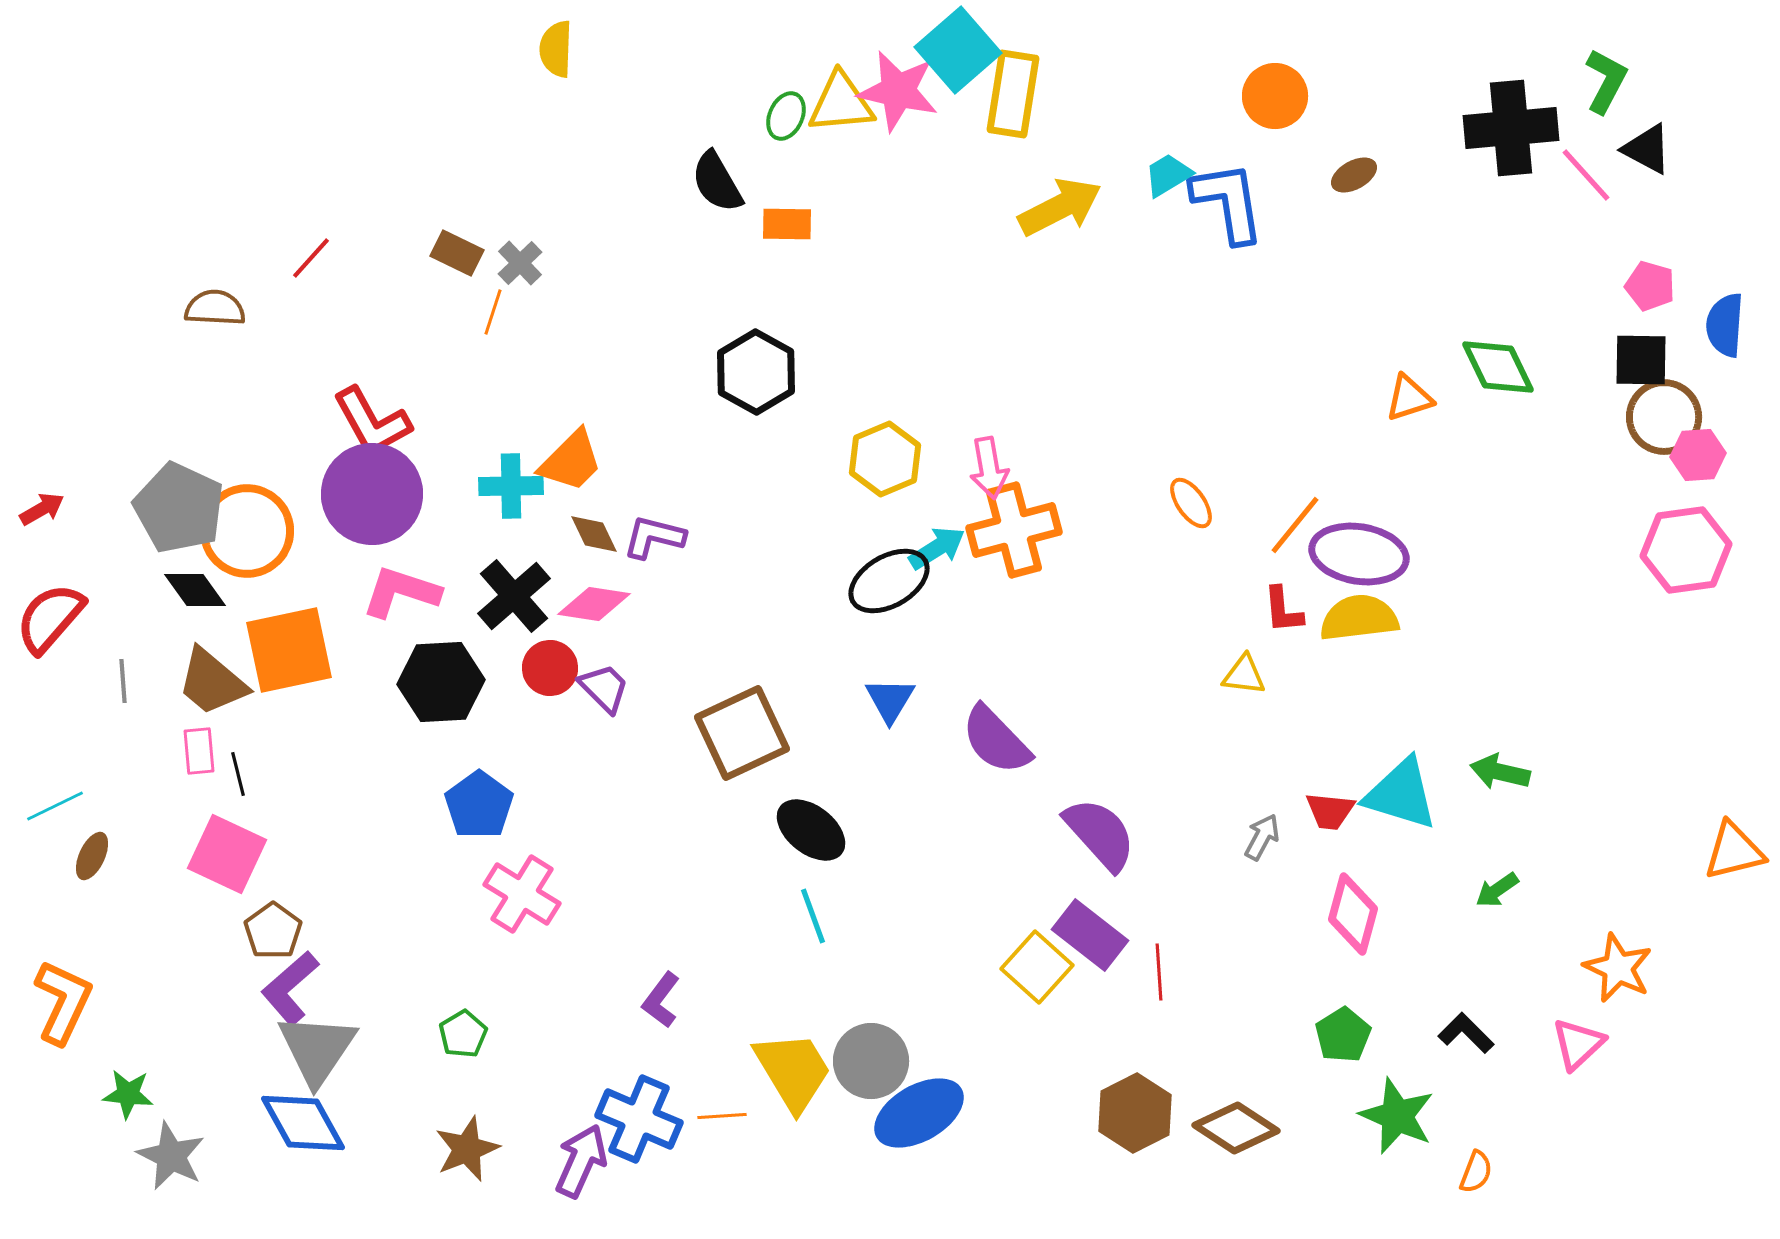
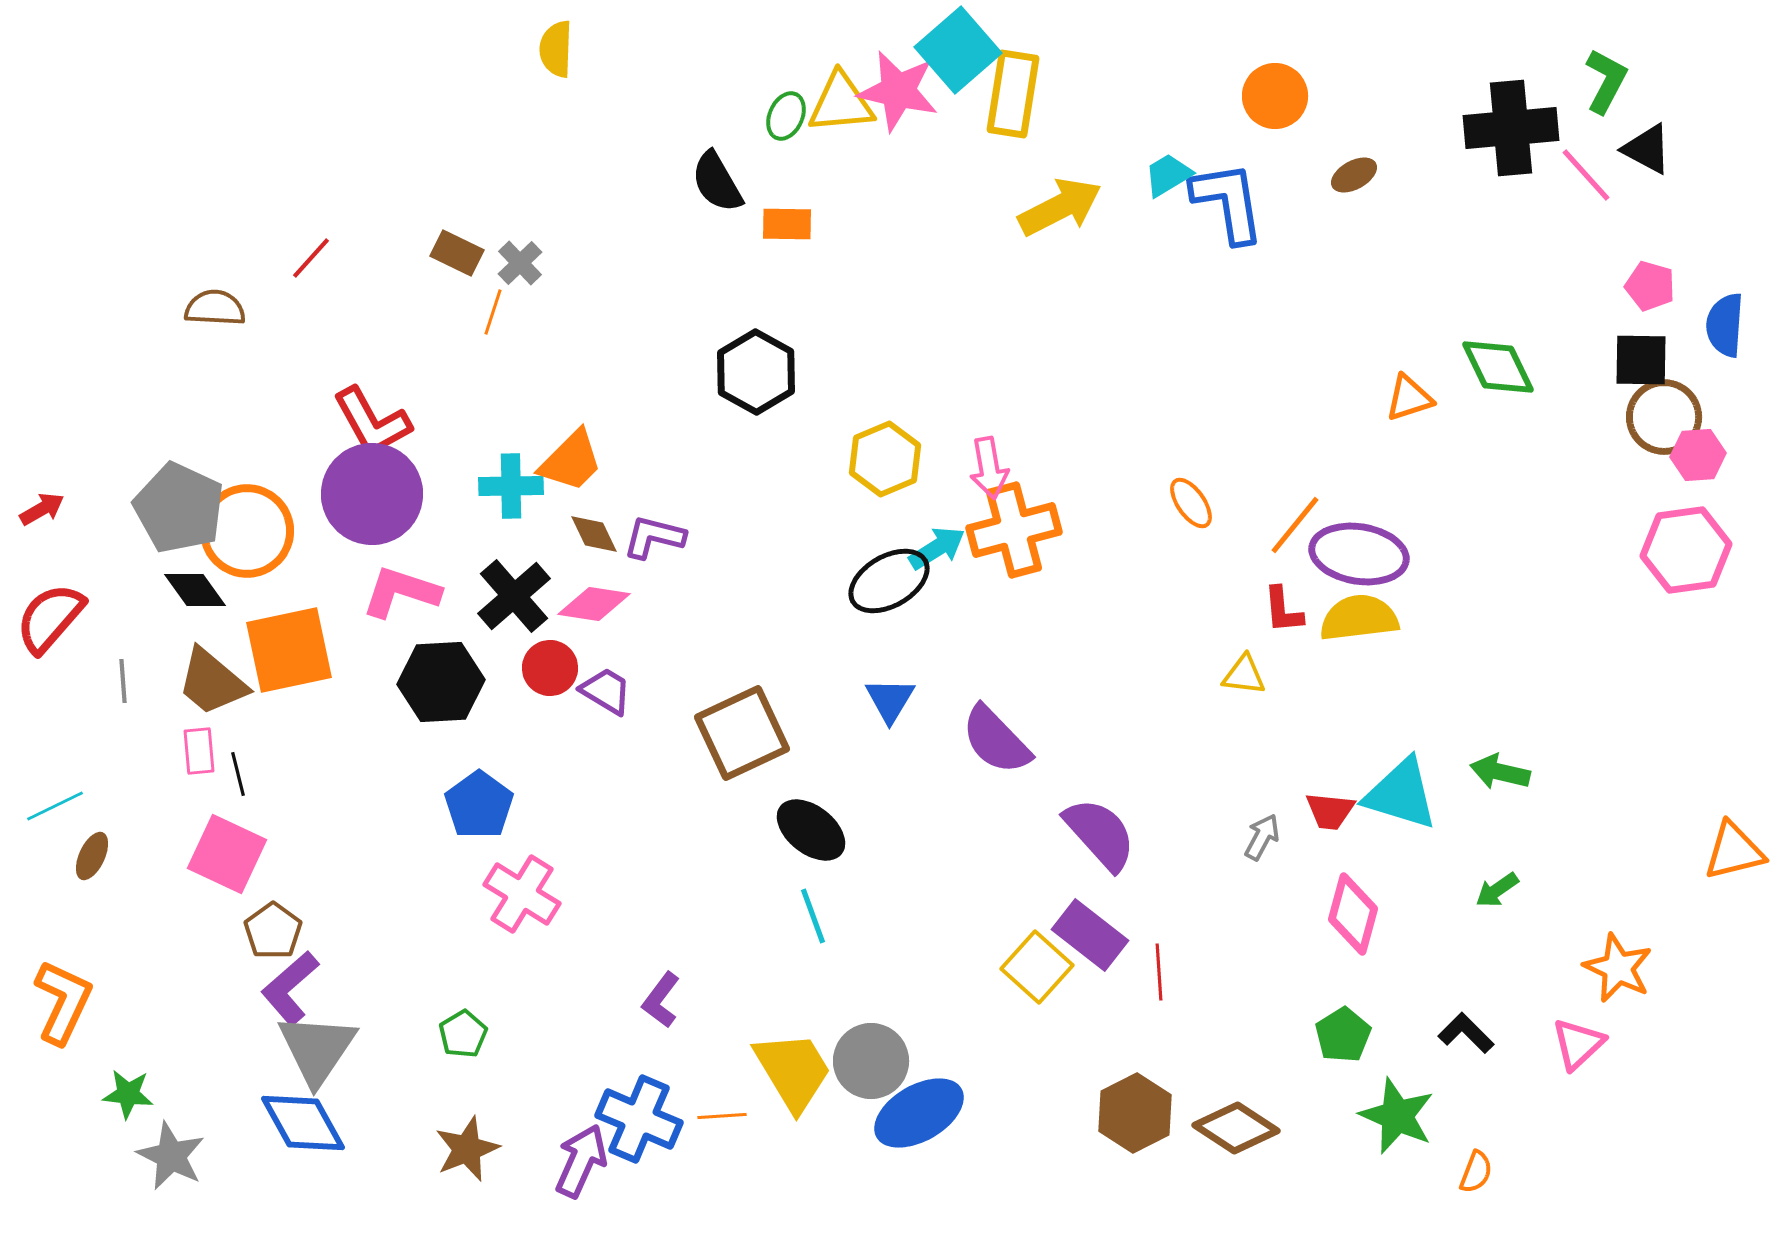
purple trapezoid at (604, 688): moved 2 px right, 3 px down; rotated 14 degrees counterclockwise
